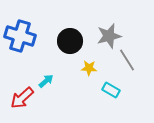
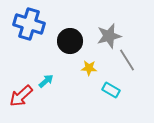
blue cross: moved 9 px right, 12 px up
red arrow: moved 1 px left, 2 px up
